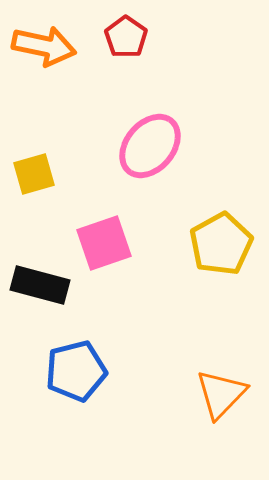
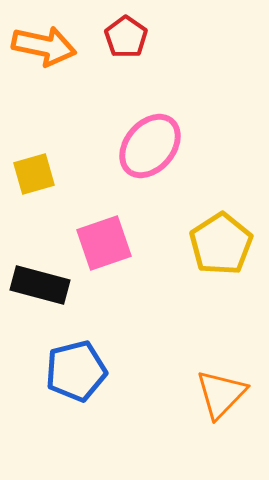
yellow pentagon: rotated 4 degrees counterclockwise
